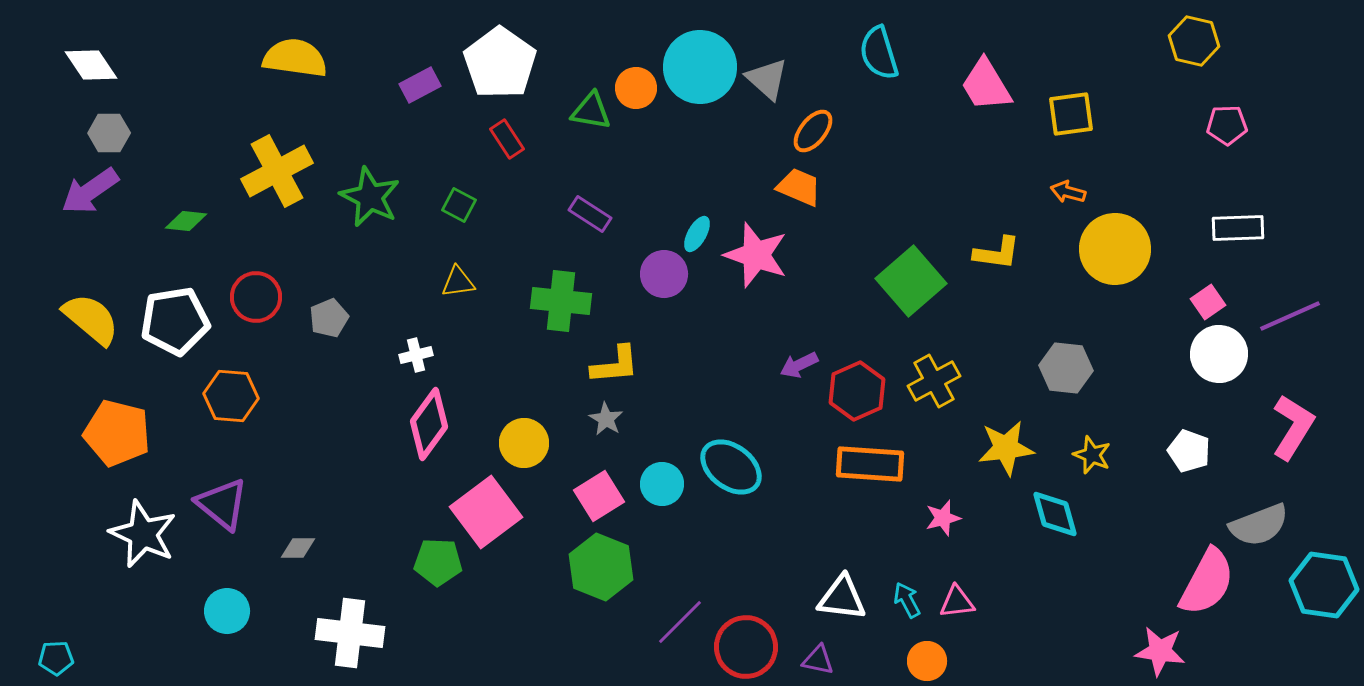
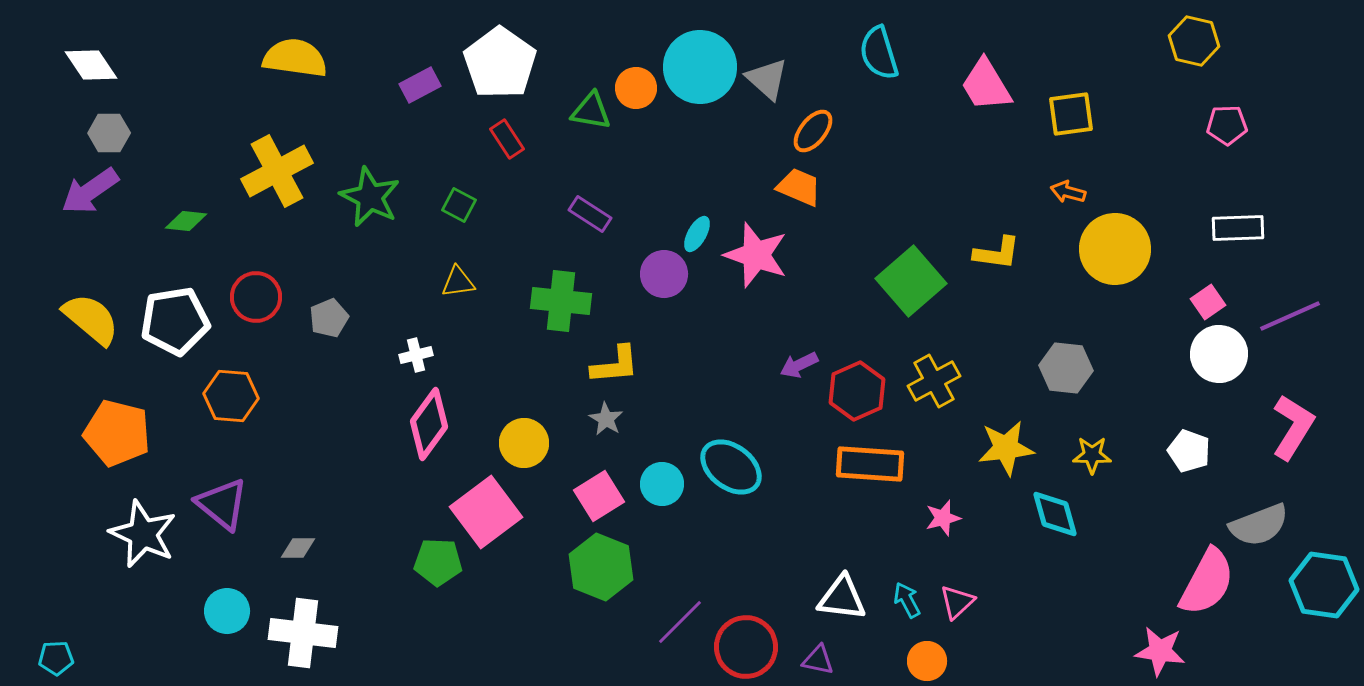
yellow star at (1092, 455): rotated 21 degrees counterclockwise
pink triangle at (957, 602): rotated 36 degrees counterclockwise
white cross at (350, 633): moved 47 px left
